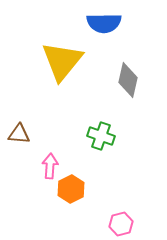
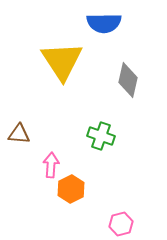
yellow triangle: rotated 12 degrees counterclockwise
pink arrow: moved 1 px right, 1 px up
